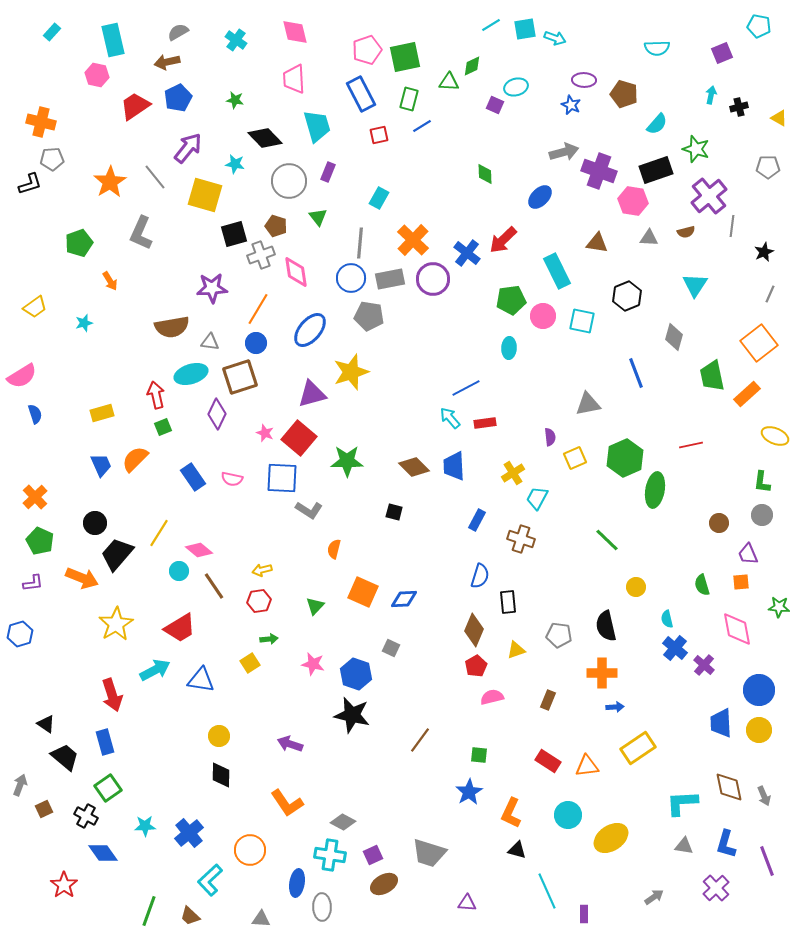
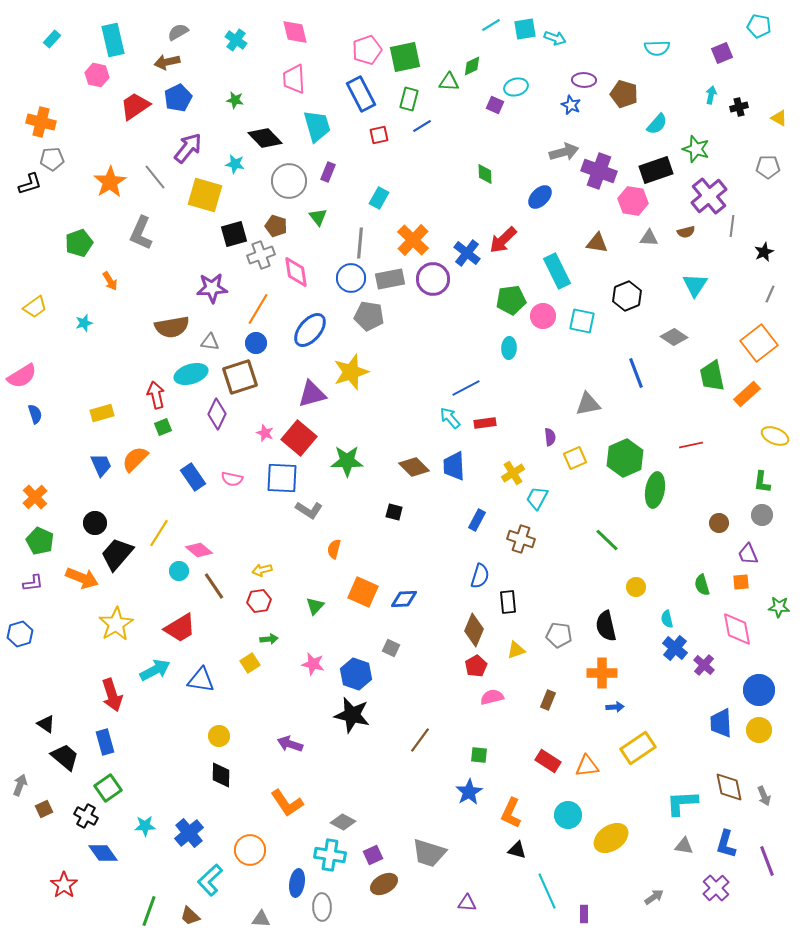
cyan rectangle at (52, 32): moved 7 px down
gray diamond at (674, 337): rotated 72 degrees counterclockwise
